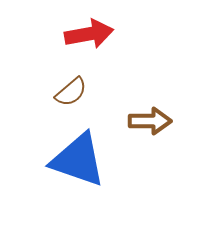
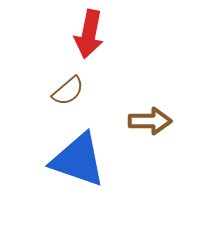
red arrow: rotated 111 degrees clockwise
brown semicircle: moved 3 px left, 1 px up
